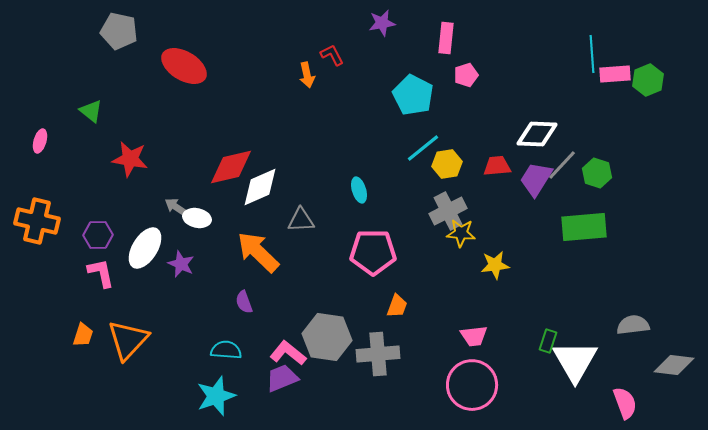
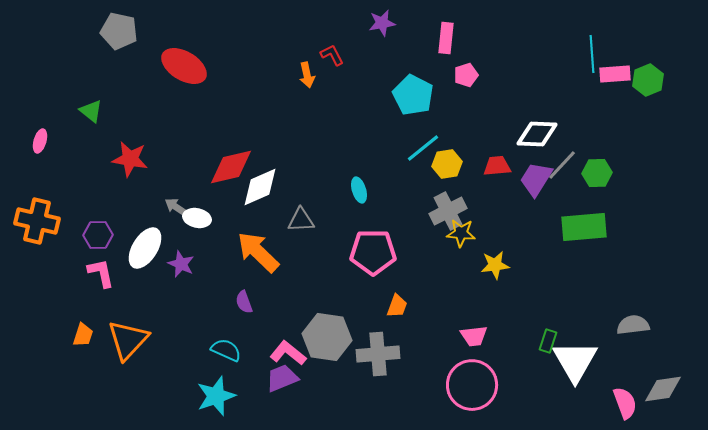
green hexagon at (597, 173): rotated 20 degrees counterclockwise
cyan semicircle at (226, 350): rotated 20 degrees clockwise
gray diamond at (674, 365): moved 11 px left, 24 px down; rotated 15 degrees counterclockwise
